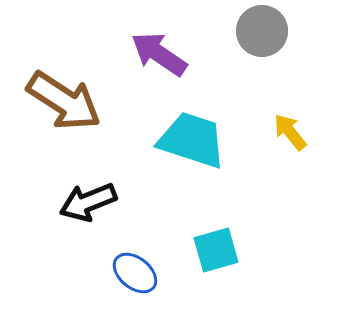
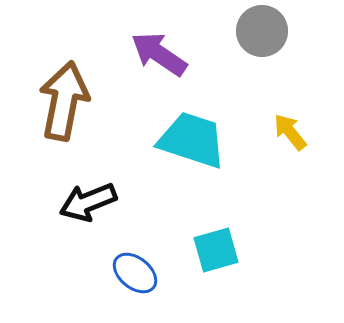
brown arrow: rotated 112 degrees counterclockwise
